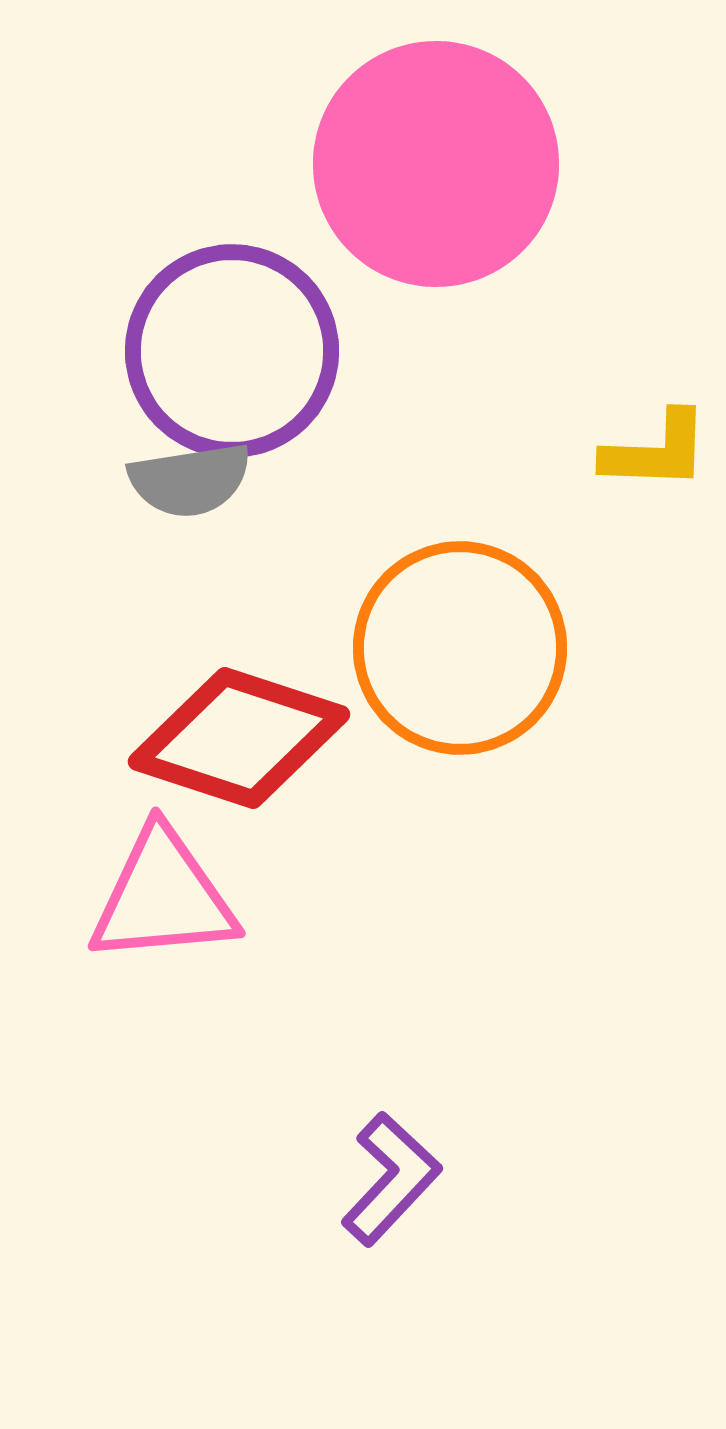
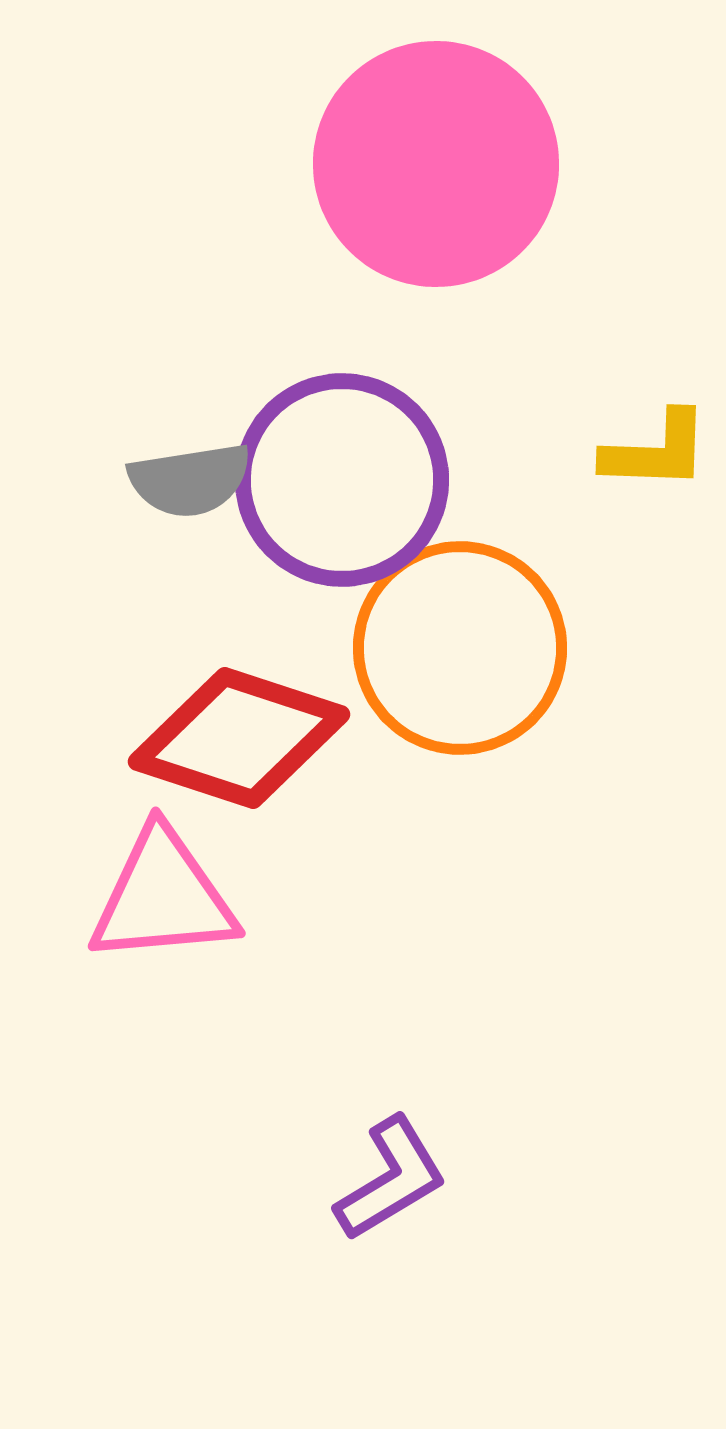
purple circle: moved 110 px right, 129 px down
purple L-shape: rotated 16 degrees clockwise
